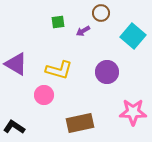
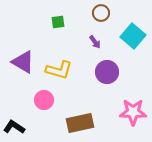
purple arrow: moved 12 px right, 11 px down; rotated 96 degrees counterclockwise
purple triangle: moved 7 px right, 2 px up
pink circle: moved 5 px down
